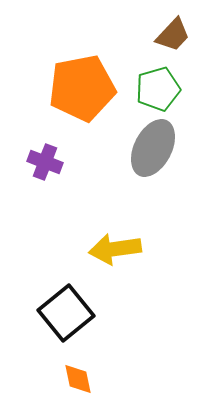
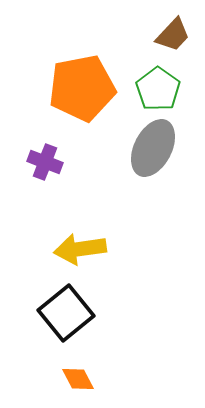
green pentagon: rotated 21 degrees counterclockwise
yellow arrow: moved 35 px left
orange diamond: rotated 16 degrees counterclockwise
